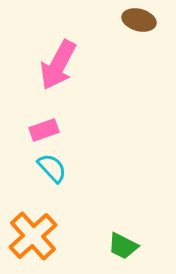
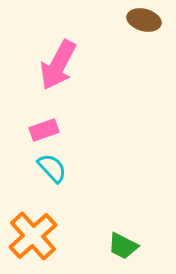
brown ellipse: moved 5 px right
